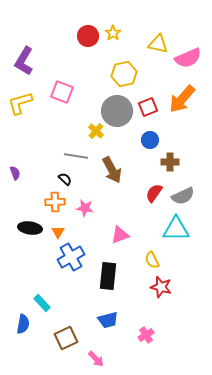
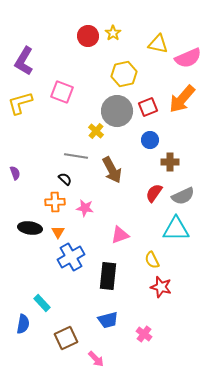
pink cross: moved 2 px left, 1 px up; rotated 21 degrees counterclockwise
